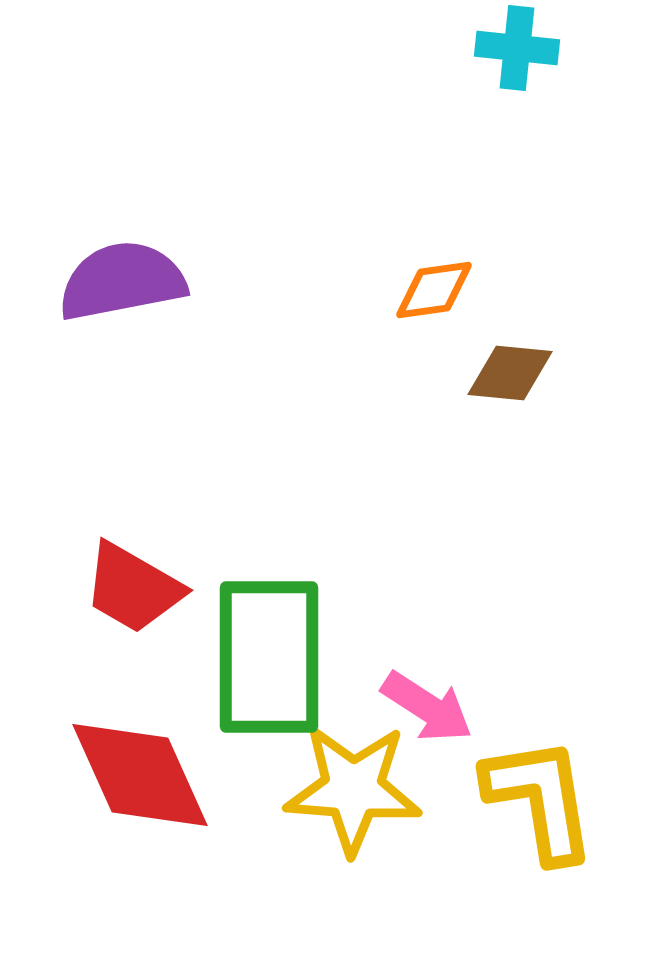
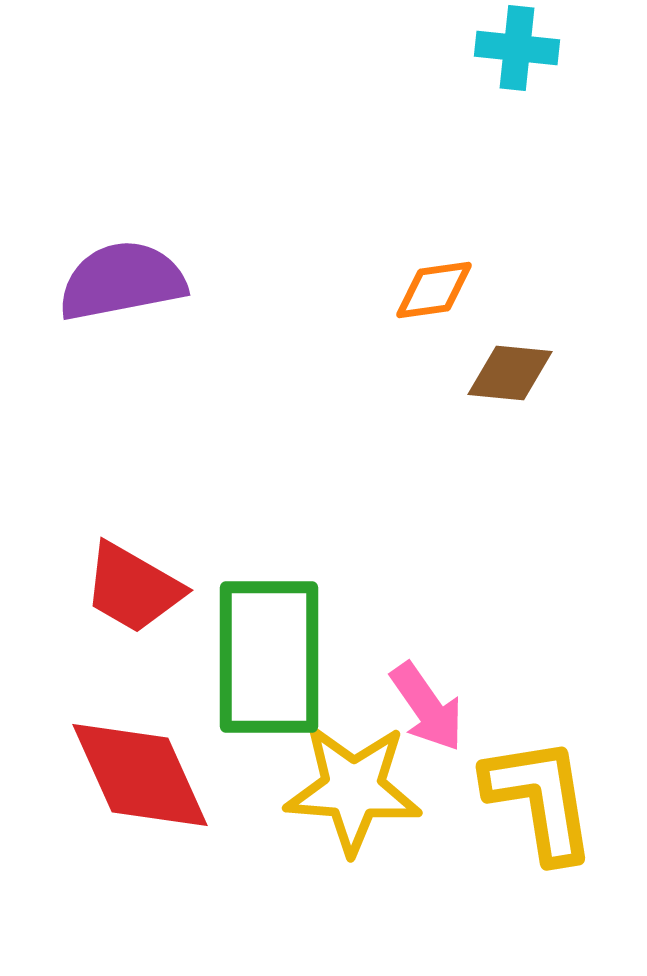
pink arrow: rotated 22 degrees clockwise
